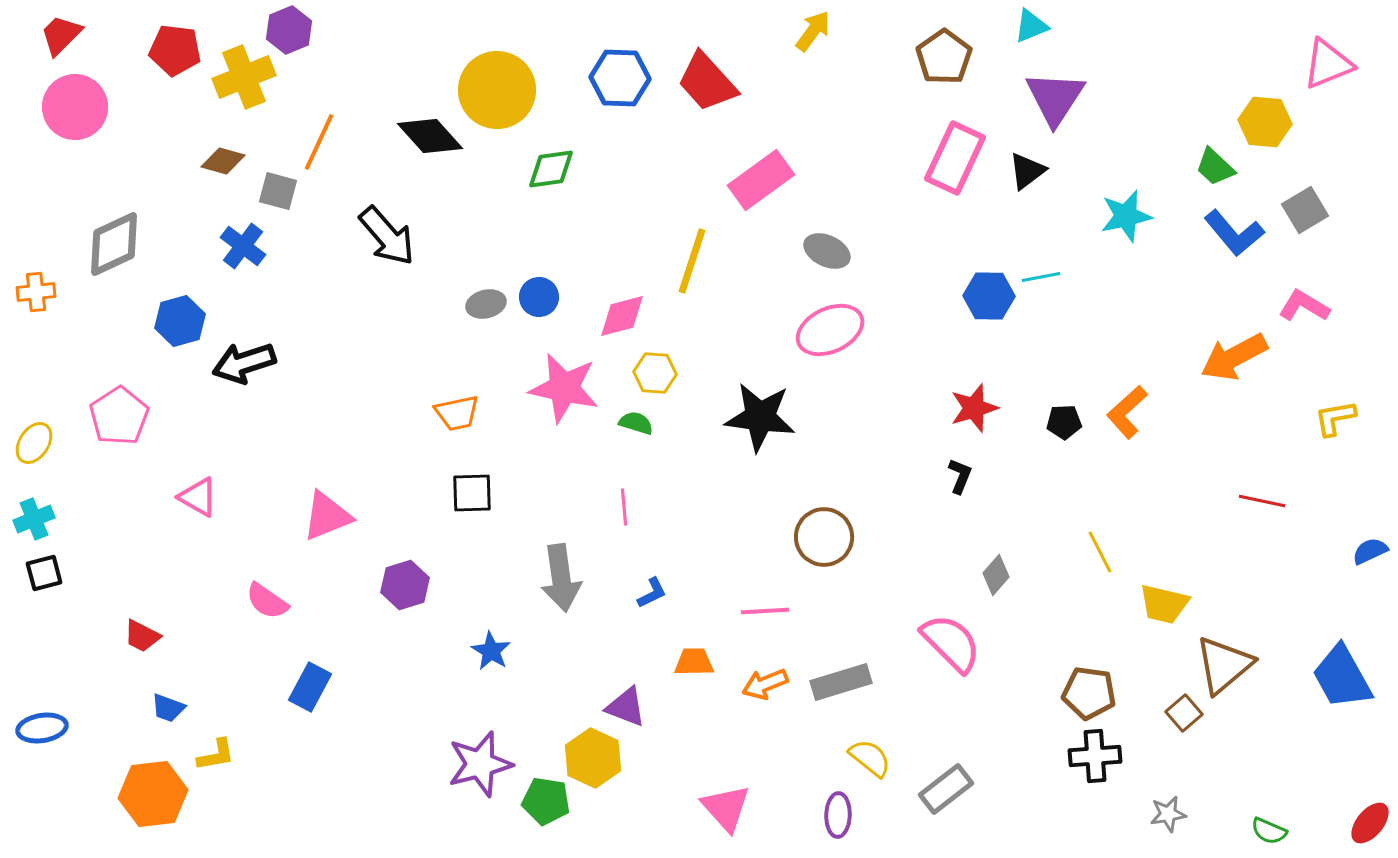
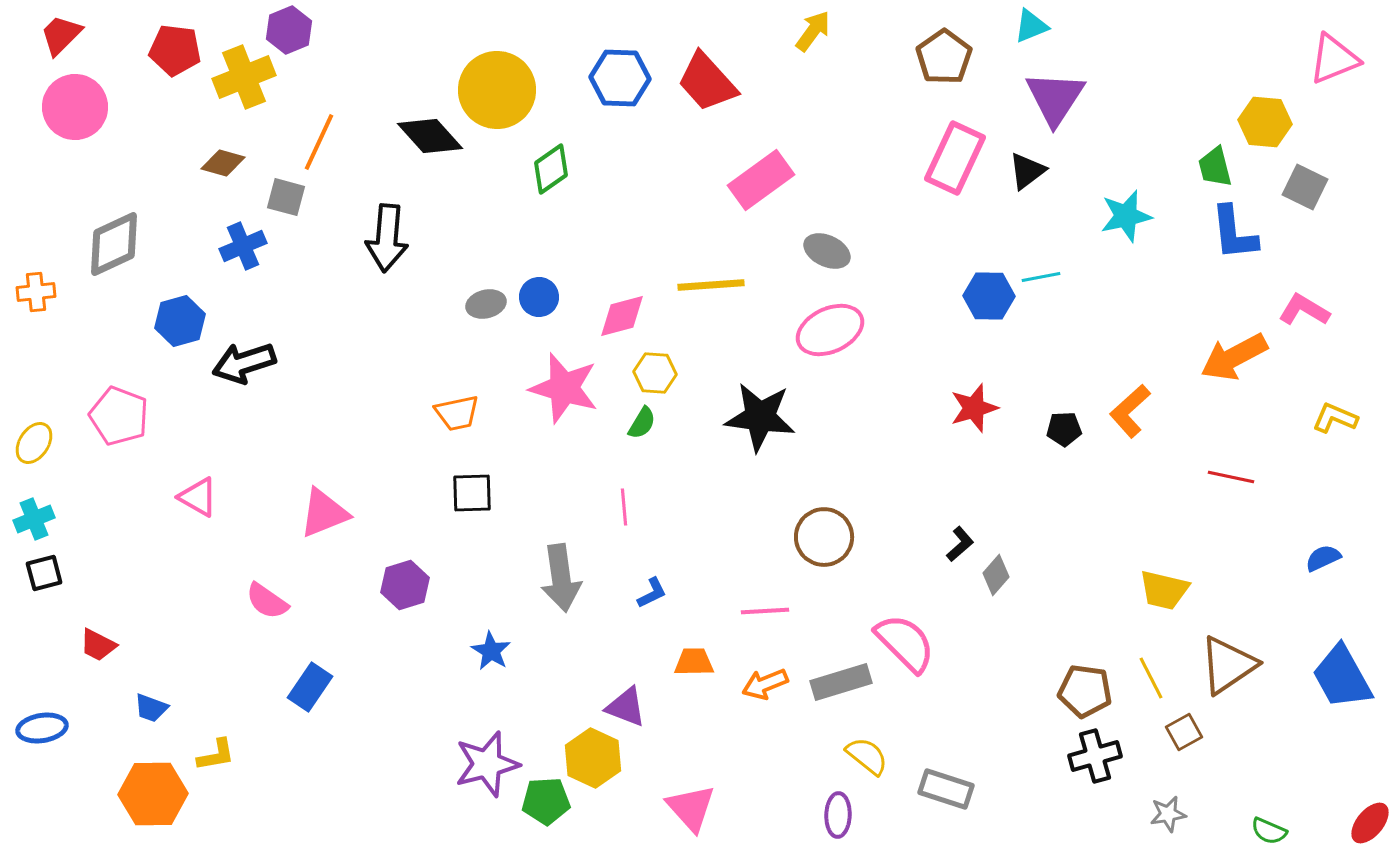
pink triangle at (1328, 64): moved 6 px right, 5 px up
brown diamond at (223, 161): moved 2 px down
green trapezoid at (1215, 167): rotated 33 degrees clockwise
green diamond at (551, 169): rotated 27 degrees counterclockwise
gray square at (278, 191): moved 8 px right, 6 px down
gray square at (1305, 210): moved 23 px up; rotated 33 degrees counterclockwise
blue L-shape at (1234, 233): rotated 34 degrees clockwise
black arrow at (387, 236): moved 2 px down; rotated 46 degrees clockwise
blue cross at (243, 246): rotated 30 degrees clockwise
yellow line at (692, 261): moved 19 px right, 24 px down; rotated 68 degrees clockwise
pink L-shape at (1304, 306): moved 4 px down
pink star at (564, 388): rotated 4 degrees clockwise
orange L-shape at (1127, 412): moved 3 px right, 1 px up
pink pentagon at (119, 416): rotated 18 degrees counterclockwise
yellow L-shape at (1335, 418): rotated 33 degrees clockwise
black pentagon at (1064, 422): moved 7 px down
green semicircle at (636, 423): moved 6 px right; rotated 104 degrees clockwise
black L-shape at (960, 476): moved 68 px down; rotated 27 degrees clockwise
red line at (1262, 501): moved 31 px left, 24 px up
pink triangle at (327, 516): moved 3 px left, 3 px up
blue semicircle at (1370, 551): moved 47 px left, 7 px down
yellow line at (1100, 552): moved 51 px right, 126 px down
yellow trapezoid at (1164, 604): moved 14 px up
red trapezoid at (142, 636): moved 44 px left, 9 px down
pink semicircle at (951, 643): moved 46 px left
brown triangle at (1224, 665): moved 4 px right; rotated 6 degrees clockwise
blue rectangle at (310, 687): rotated 6 degrees clockwise
brown pentagon at (1089, 693): moved 4 px left, 2 px up
blue trapezoid at (168, 708): moved 17 px left
brown square at (1184, 713): moved 19 px down; rotated 12 degrees clockwise
black cross at (1095, 756): rotated 12 degrees counterclockwise
yellow semicircle at (870, 758): moved 3 px left, 2 px up
purple star at (480, 764): moved 7 px right
gray rectangle at (946, 789): rotated 56 degrees clockwise
orange hexagon at (153, 794): rotated 6 degrees clockwise
green pentagon at (546, 801): rotated 12 degrees counterclockwise
pink triangle at (726, 808): moved 35 px left
